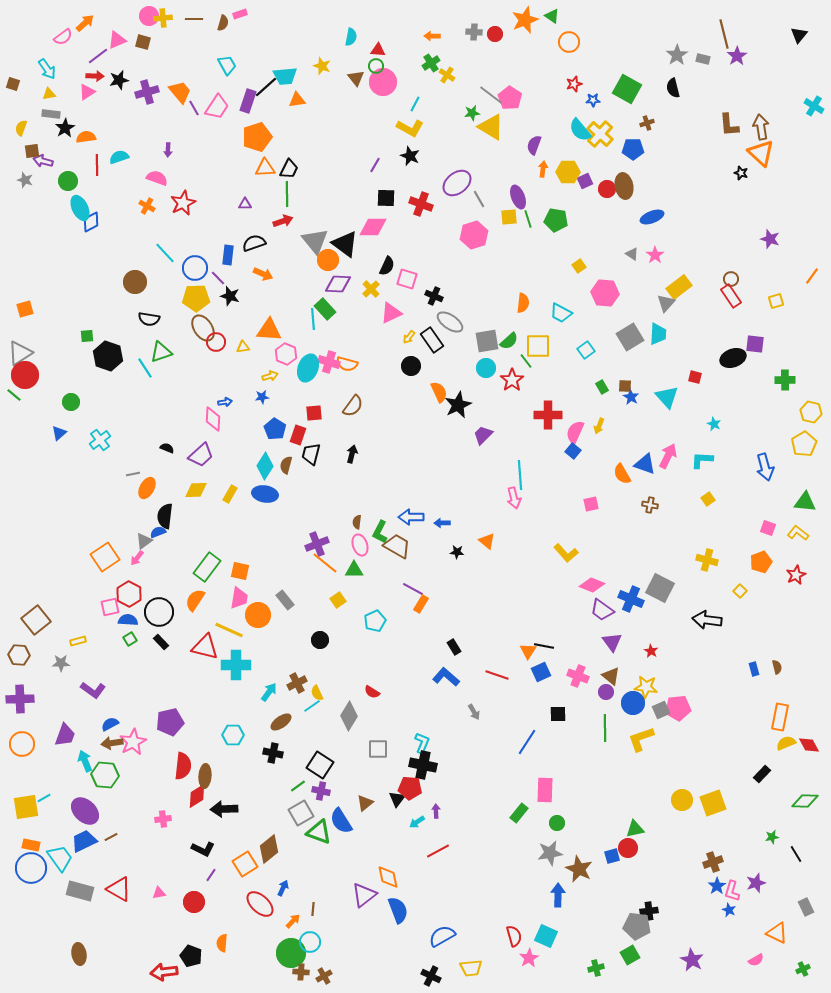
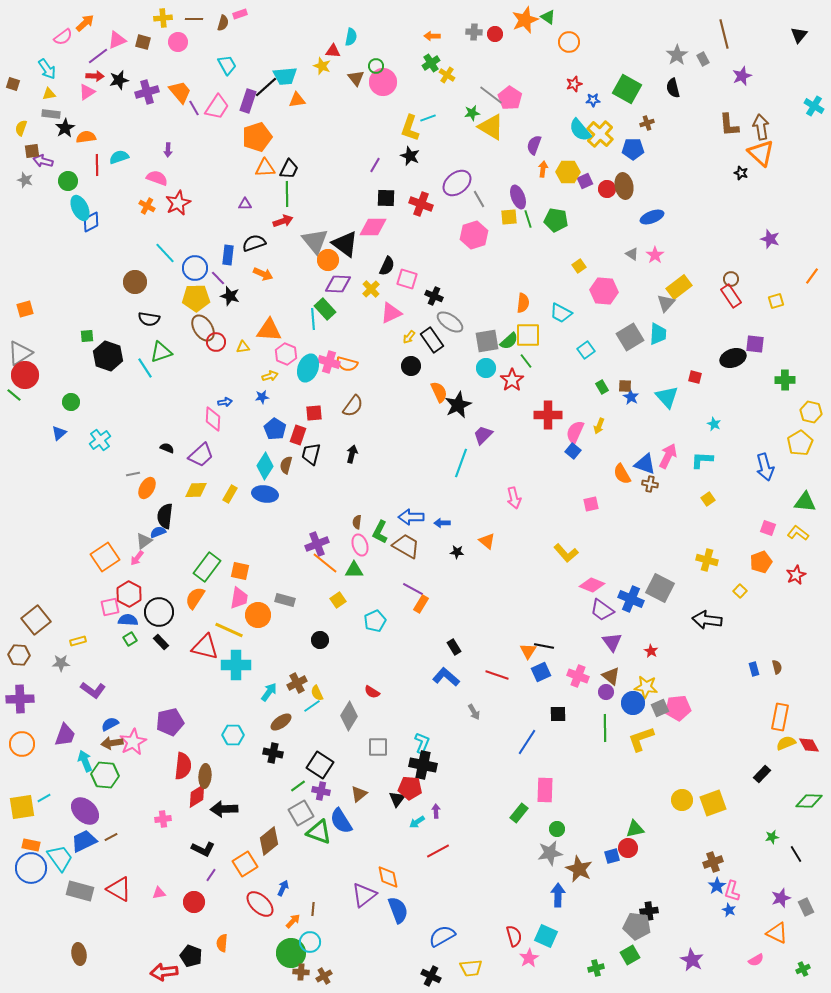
pink circle at (149, 16): moved 29 px right, 26 px down
green triangle at (552, 16): moved 4 px left, 1 px down
red triangle at (378, 50): moved 45 px left, 1 px down
purple star at (737, 56): moved 5 px right, 20 px down; rotated 12 degrees clockwise
gray rectangle at (703, 59): rotated 48 degrees clockwise
cyan line at (415, 104): moved 13 px right, 14 px down; rotated 42 degrees clockwise
yellow L-shape at (410, 128): rotated 80 degrees clockwise
red star at (183, 203): moved 5 px left
pink hexagon at (605, 293): moved 1 px left, 2 px up
yellow square at (538, 346): moved 10 px left, 11 px up
yellow pentagon at (804, 444): moved 4 px left, 1 px up
cyan line at (520, 475): moved 59 px left, 12 px up; rotated 24 degrees clockwise
brown cross at (650, 505): moved 21 px up
brown trapezoid at (397, 546): moved 9 px right
orange semicircle at (195, 600): moved 2 px up
gray rectangle at (285, 600): rotated 36 degrees counterclockwise
gray square at (661, 710): moved 1 px left, 2 px up
gray square at (378, 749): moved 2 px up
green diamond at (805, 801): moved 4 px right
brown triangle at (365, 803): moved 6 px left, 9 px up
yellow square at (26, 807): moved 4 px left
green circle at (557, 823): moved 6 px down
brown diamond at (269, 849): moved 8 px up
purple star at (756, 883): moved 25 px right, 15 px down
